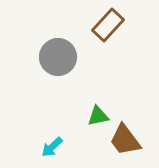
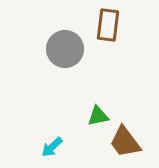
brown rectangle: rotated 36 degrees counterclockwise
gray circle: moved 7 px right, 8 px up
brown trapezoid: moved 2 px down
